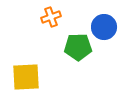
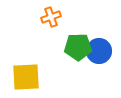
blue circle: moved 5 px left, 24 px down
